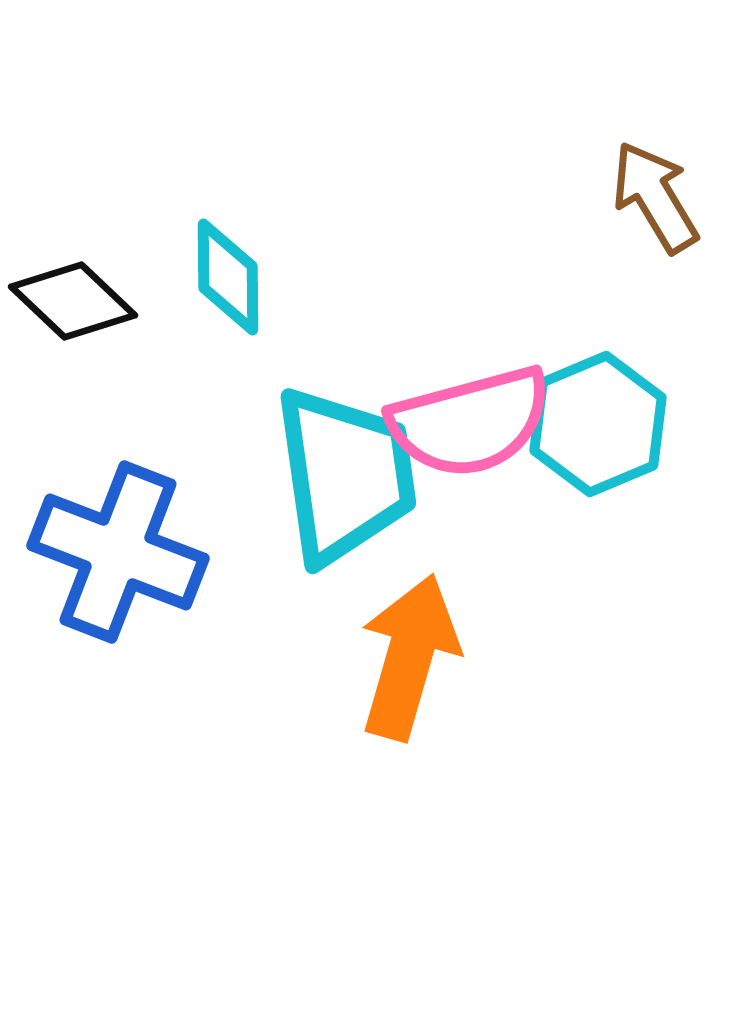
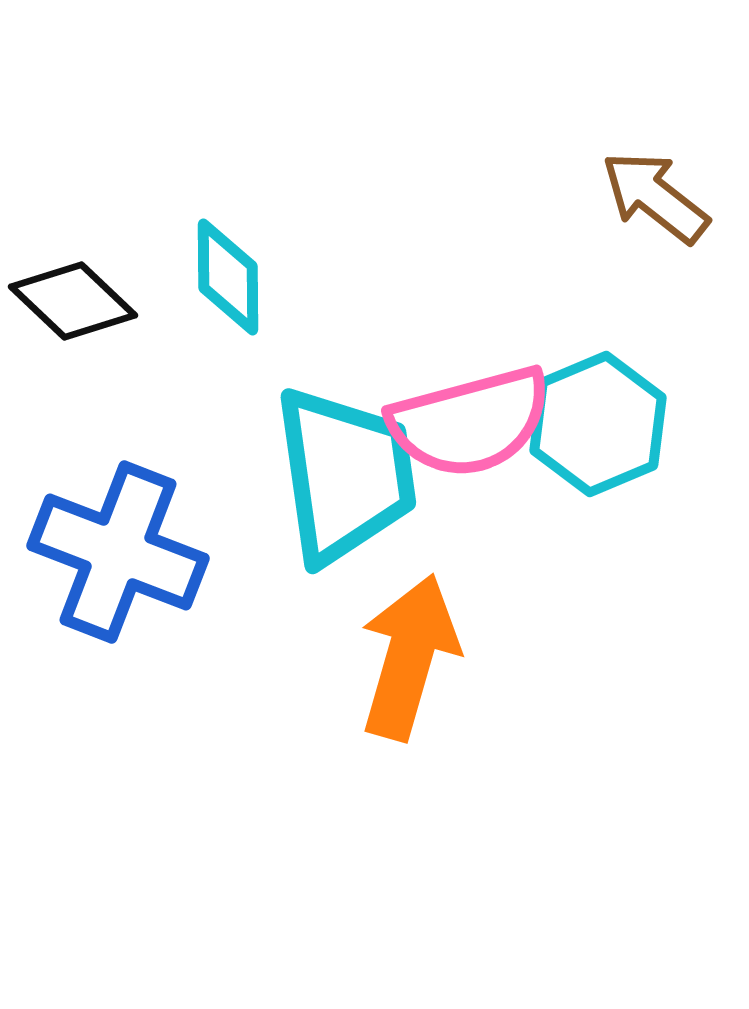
brown arrow: rotated 21 degrees counterclockwise
